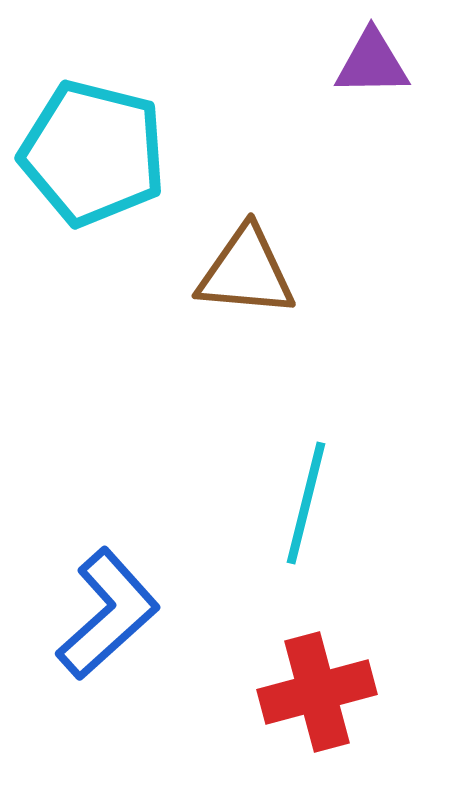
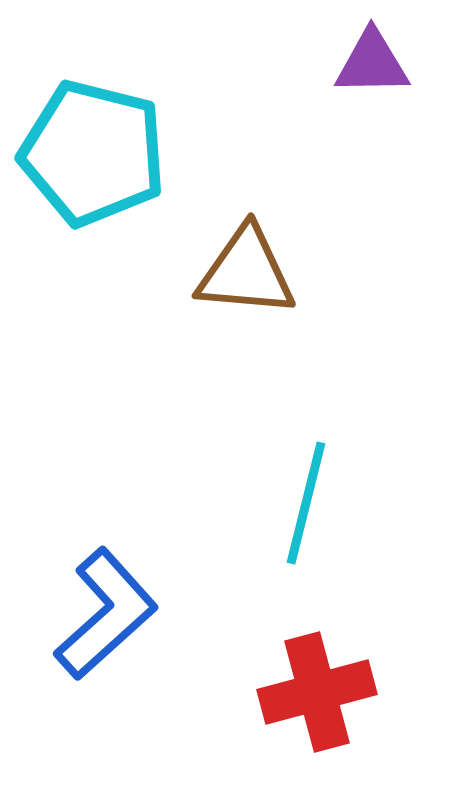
blue L-shape: moved 2 px left
